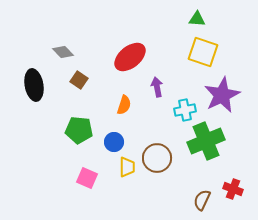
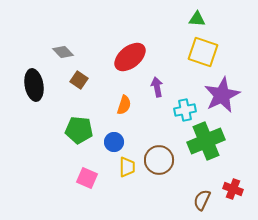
brown circle: moved 2 px right, 2 px down
